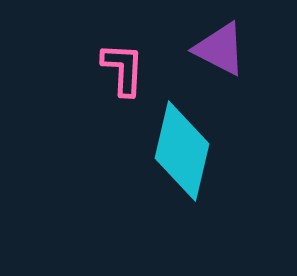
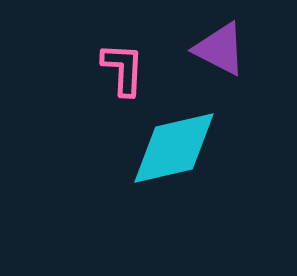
cyan diamond: moved 8 px left, 3 px up; rotated 64 degrees clockwise
